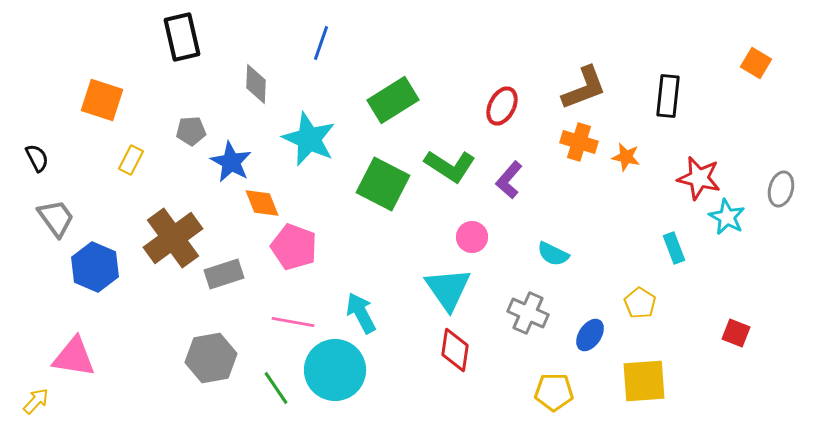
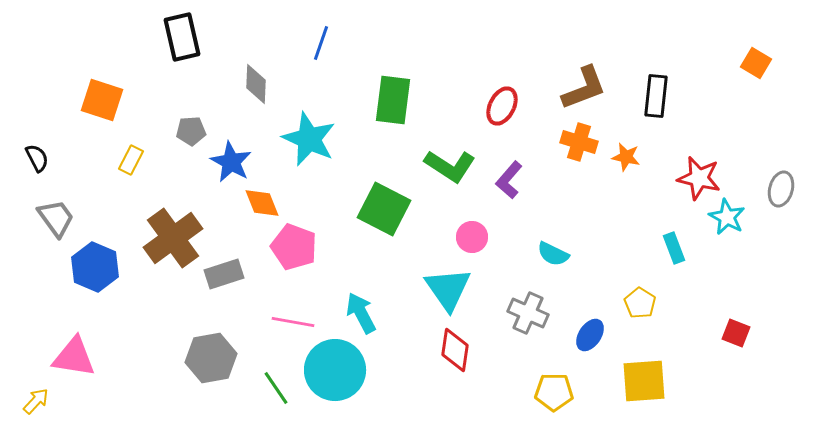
black rectangle at (668, 96): moved 12 px left
green rectangle at (393, 100): rotated 51 degrees counterclockwise
green square at (383, 184): moved 1 px right, 25 px down
